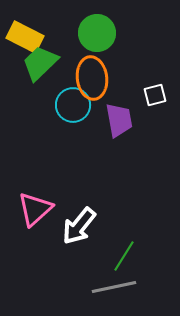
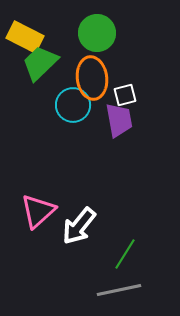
white square: moved 30 px left
pink triangle: moved 3 px right, 2 px down
green line: moved 1 px right, 2 px up
gray line: moved 5 px right, 3 px down
